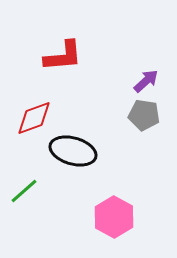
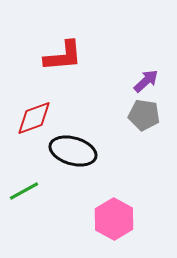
green line: rotated 12 degrees clockwise
pink hexagon: moved 2 px down
